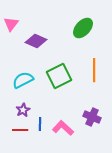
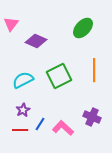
blue line: rotated 32 degrees clockwise
